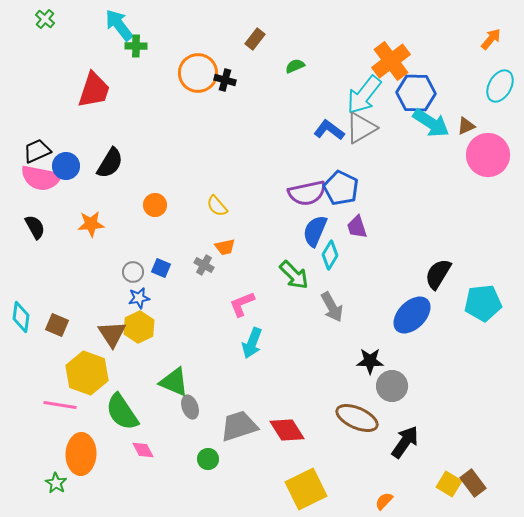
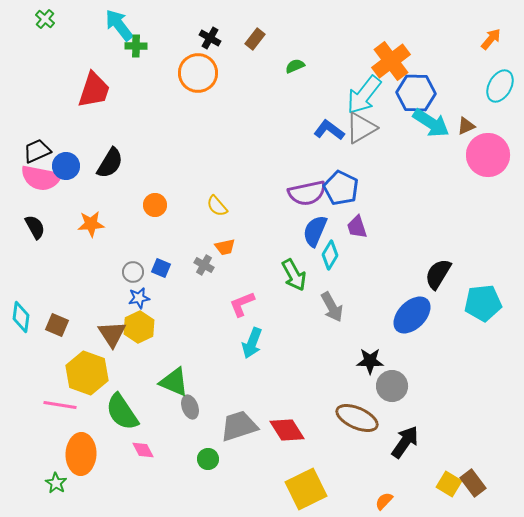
black cross at (225, 80): moved 15 px left, 42 px up; rotated 15 degrees clockwise
green arrow at (294, 275): rotated 16 degrees clockwise
